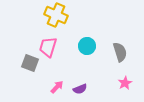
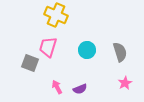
cyan circle: moved 4 px down
pink arrow: rotated 72 degrees counterclockwise
